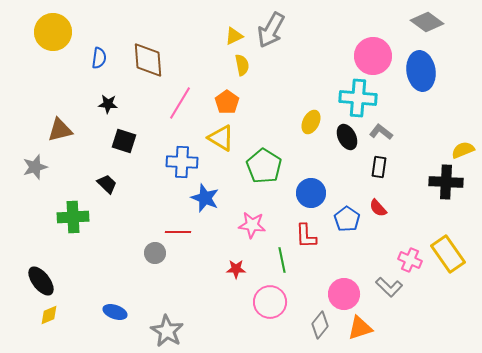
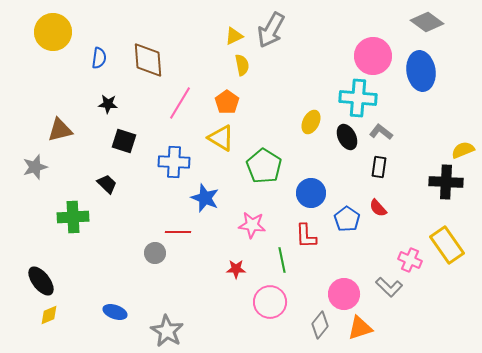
blue cross at (182, 162): moved 8 px left
yellow rectangle at (448, 254): moved 1 px left, 9 px up
